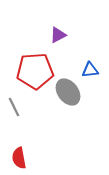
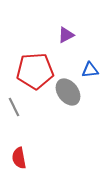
purple triangle: moved 8 px right
